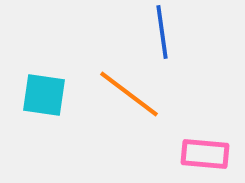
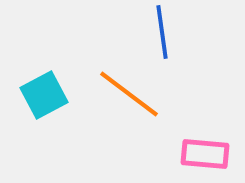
cyan square: rotated 36 degrees counterclockwise
